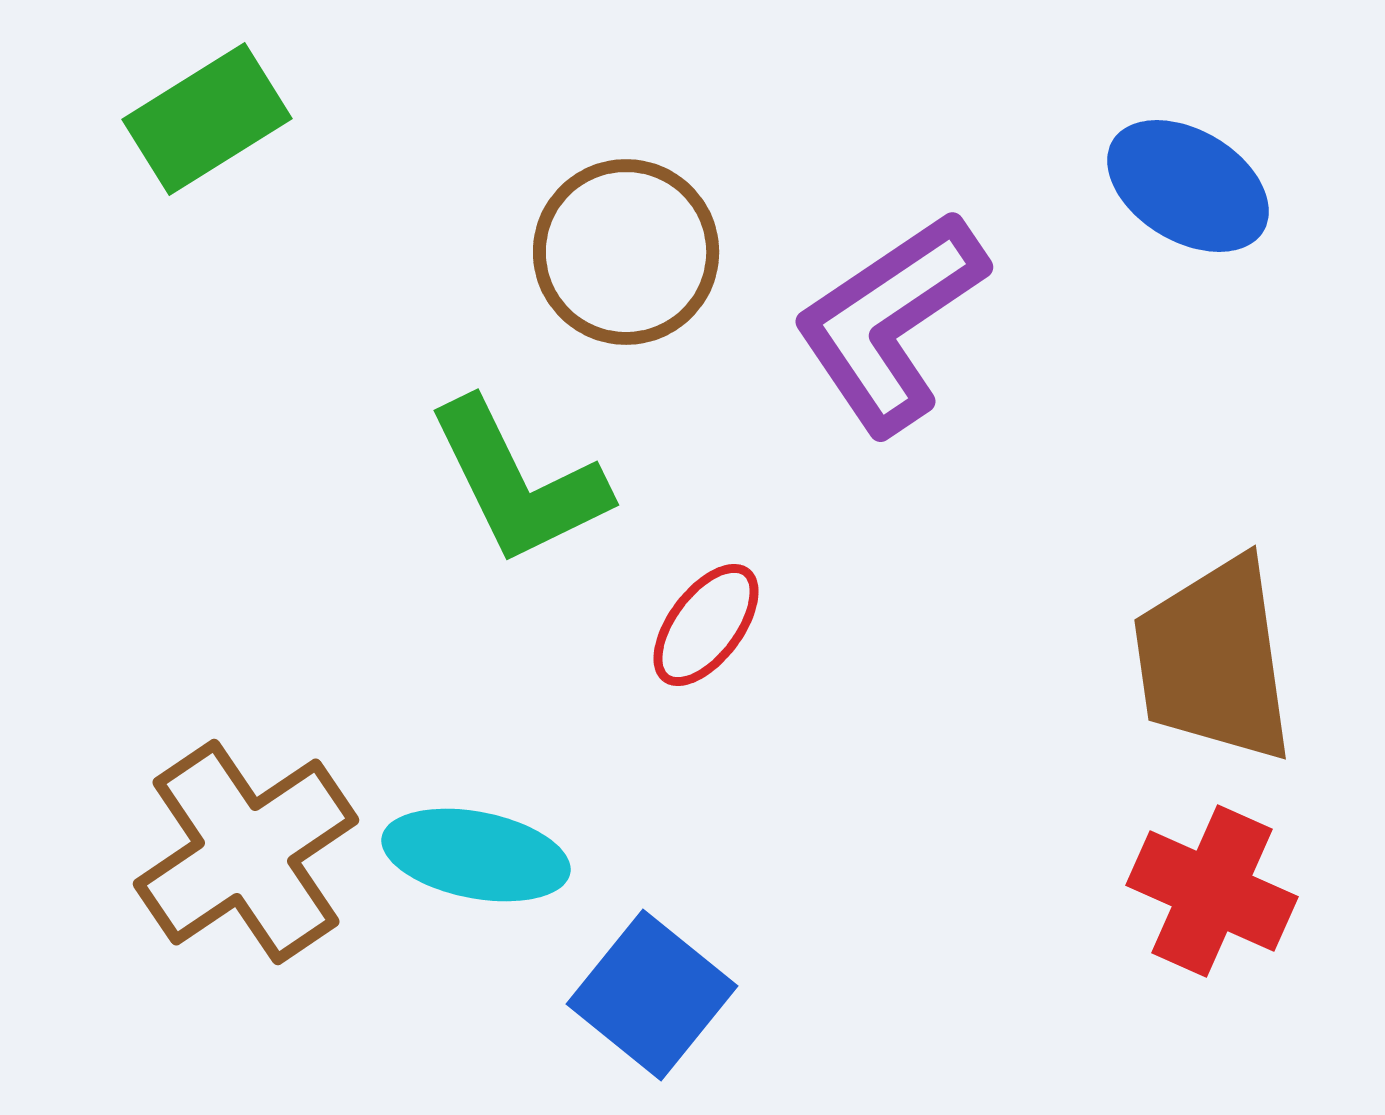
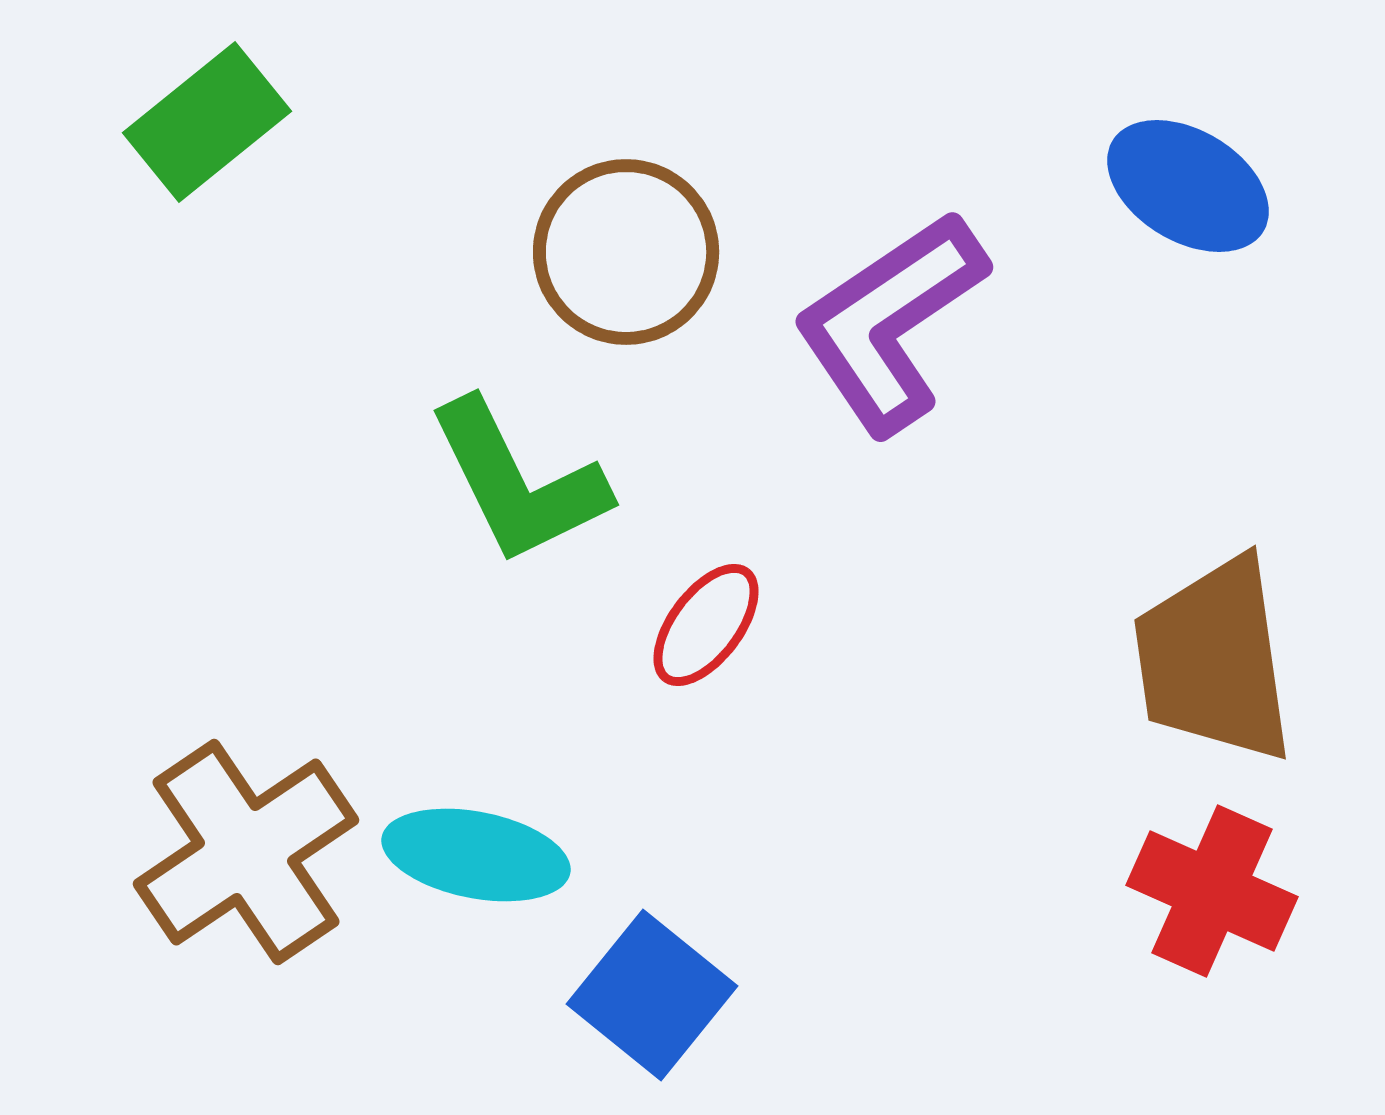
green rectangle: moved 3 px down; rotated 7 degrees counterclockwise
